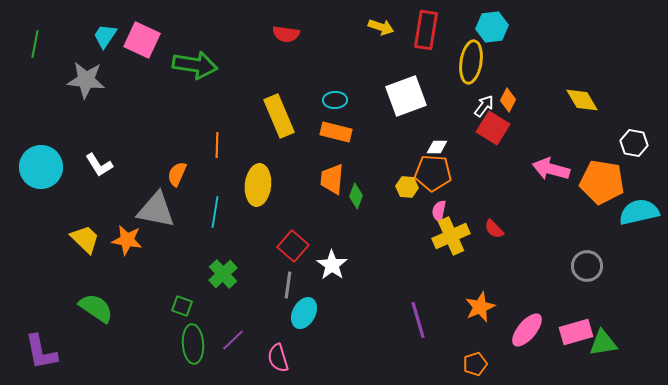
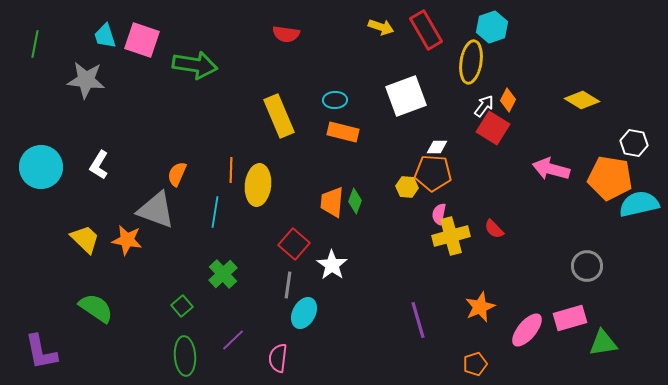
cyan hexagon at (492, 27): rotated 12 degrees counterclockwise
red rectangle at (426, 30): rotated 39 degrees counterclockwise
cyan trapezoid at (105, 36): rotated 52 degrees counterclockwise
pink square at (142, 40): rotated 6 degrees counterclockwise
yellow diamond at (582, 100): rotated 28 degrees counterclockwise
orange rectangle at (336, 132): moved 7 px right
orange line at (217, 145): moved 14 px right, 25 px down
white L-shape at (99, 165): rotated 64 degrees clockwise
orange trapezoid at (332, 179): moved 23 px down
orange pentagon at (602, 182): moved 8 px right, 4 px up
green diamond at (356, 196): moved 1 px left, 5 px down
gray triangle at (156, 210): rotated 9 degrees clockwise
pink semicircle at (439, 211): moved 3 px down
cyan semicircle at (639, 212): moved 8 px up
yellow cross at (451, 236): rotated 9 degrees clockwise
red square at (293, 246): moved 1 px right, 2 px up
green square at (182, 306): rotated 30 degrees clockwise
pink rectangle at (576, 332): moved 6 px left, 14 px up
green ellipse at (193, 344): moved 8 px left, 12 px down
pink semicircle at (278, 358): rotated 24 degrees clockwise
